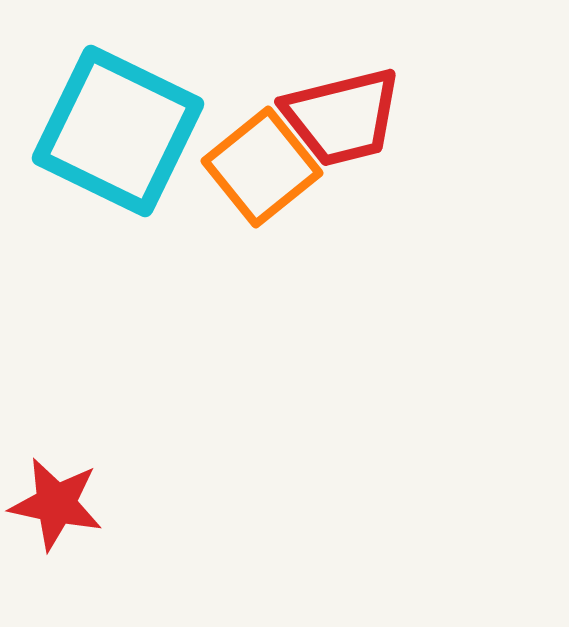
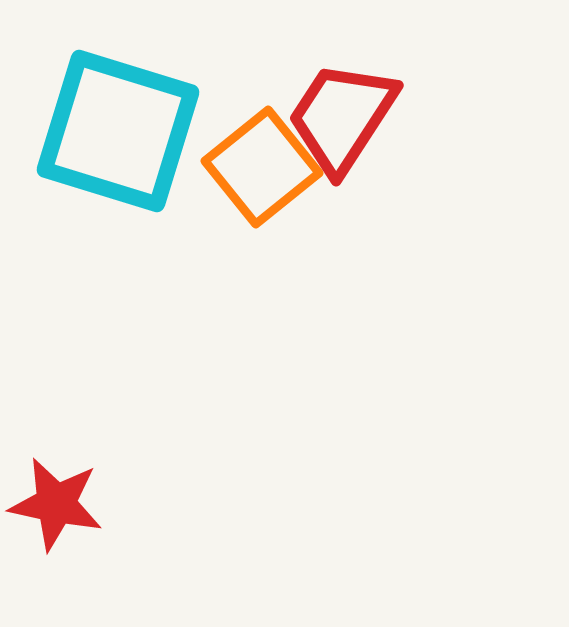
red trapezoid: rotated 137 degrees clockwise
cyan square: rotated 9 degrees counterclockwise
